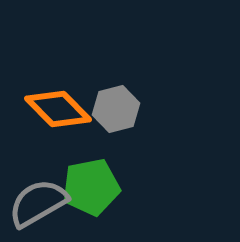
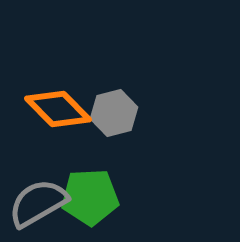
gray hexagon: moved 2 px left, 4 px down
green pentagon: moved 1 px left, 10 px down; rotated 8 degrees clockwise
